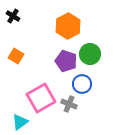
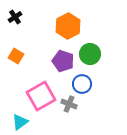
black cross: moved 2 px right, 1 px down; rotated 24 degrees clockwise
purple pentagon: moved 3 px left
pink square: moved 2 px up
